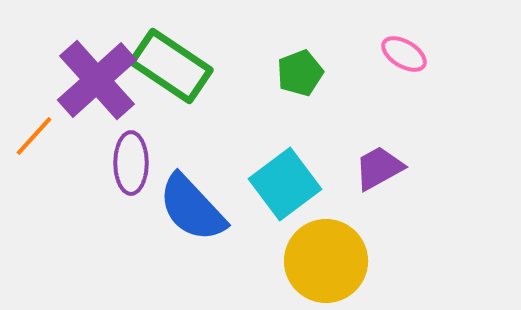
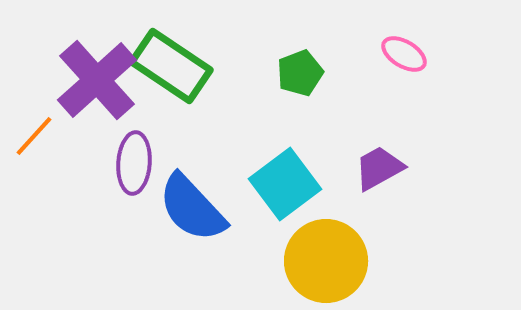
purple ellipse: moved 3 px right; rotated 4 degrees clockwise
